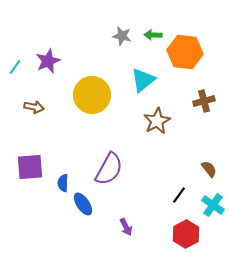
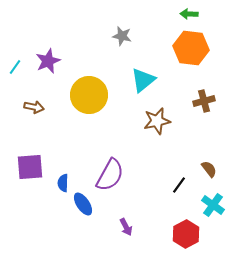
green arrow: moved 36 px right, 21 px up
orange hexagon: moved 6 px right, 4 px up
yellow circle: moved 3 px left
brown star: rotated 16 degrees clockwise
purple semicircle: moved 1 px right, 6 px down
black line: moved 10 px up
